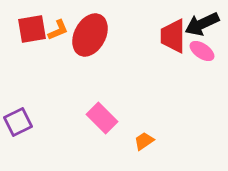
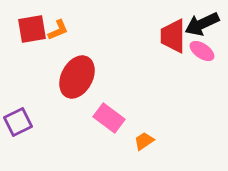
red ellipse: moved 13 px left, 42 px down
pink rectangle: moved 7 px right; rotated 8 degrees counterclockwise
